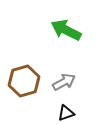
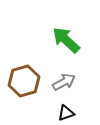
green arrow: moved 10 px down; rotated 16 degrees clockwise
